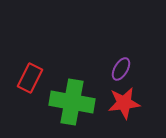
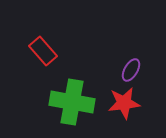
purple ellipse: moved 10 px right, 1 px down
red rectangle: moved 13 px right, 27 px up; rotated 68 degrees counterclockwise
